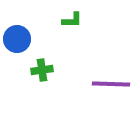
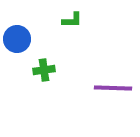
green cross: moved 2 px right
purple line: moved 2 px right, 4 px down
